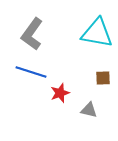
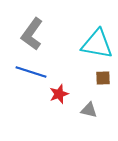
cyan triangle: moved 11 px down
red star: moved 1 px left, 1 px down
